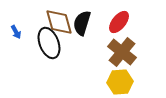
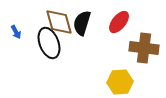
brown cross: moved 22 px right, 4 px up; rotated 32 degrees counterclockwise
